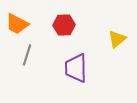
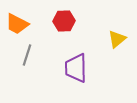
red hexagon: moved 4 px up
